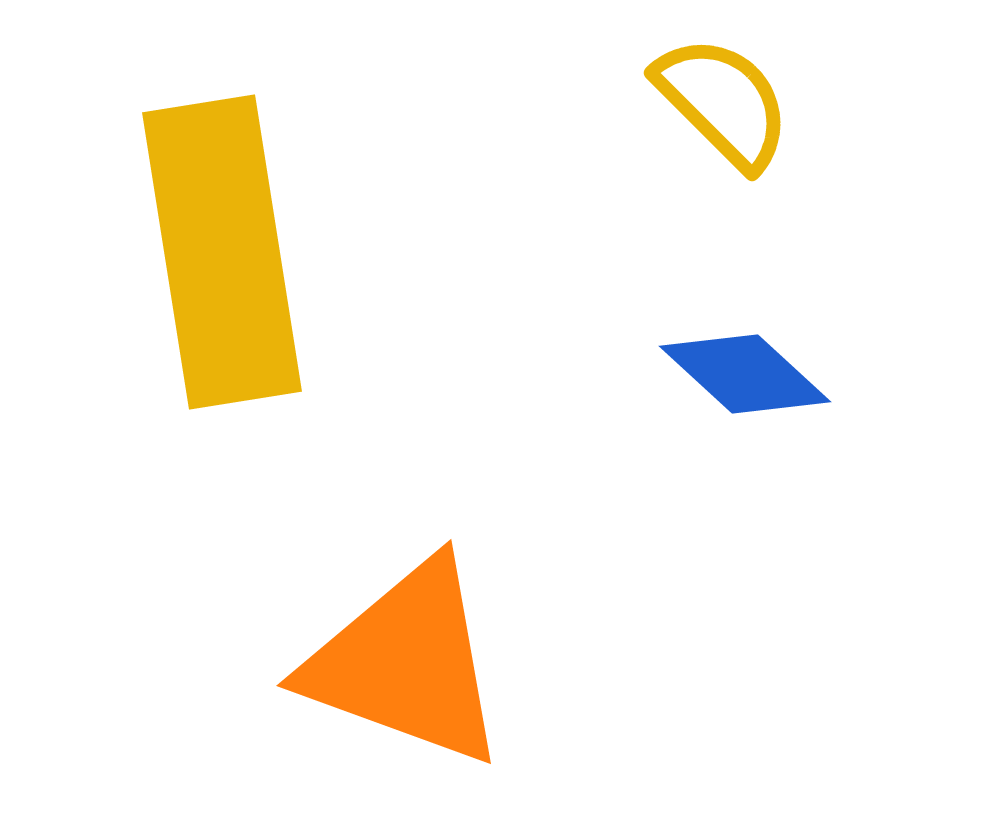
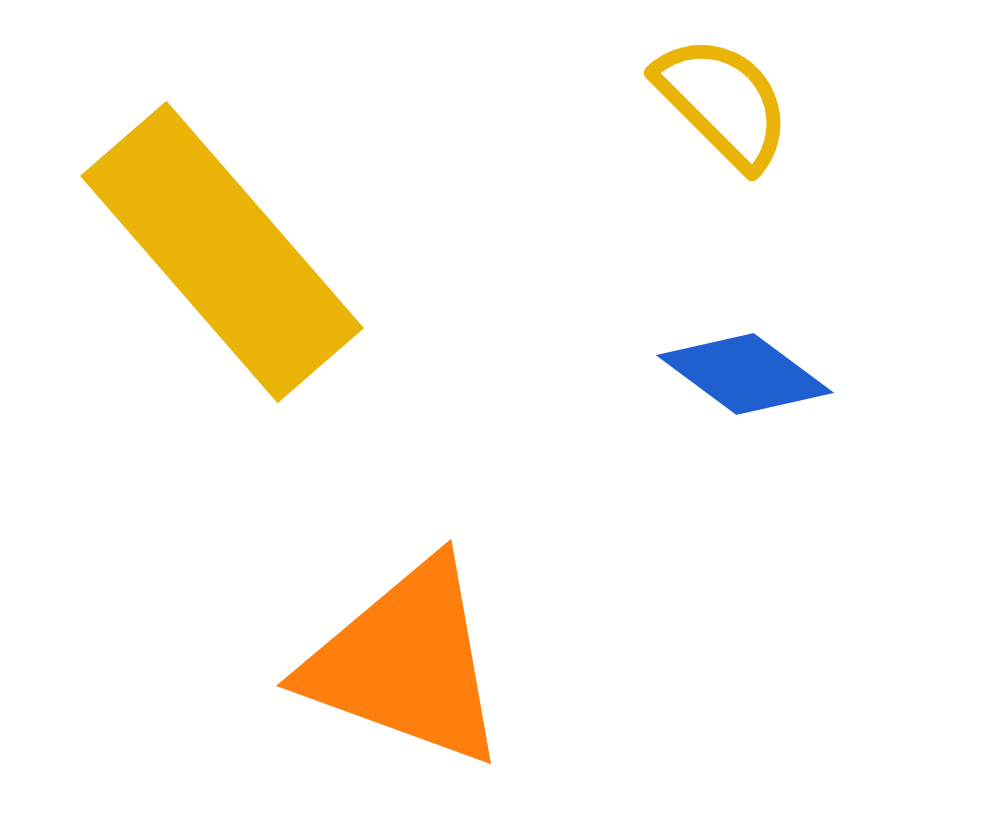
yellow rectangle: rotated 32 degrees counterclockwise
blue diamond: rotated 6 degrees counterclockwise
